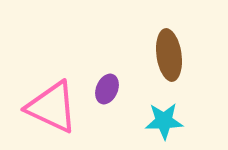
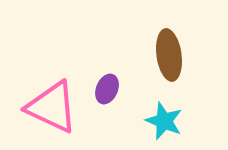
cyan star: rotated 24 degrees clockwise
